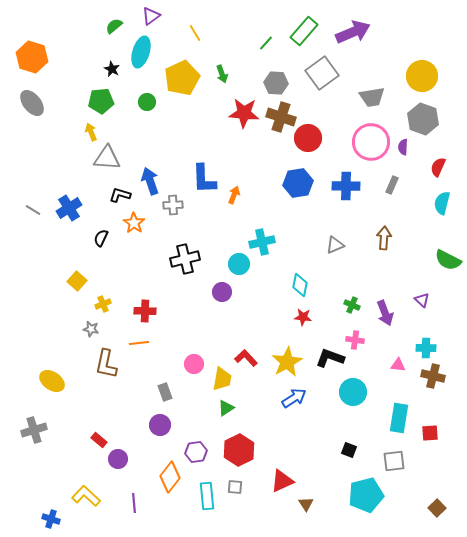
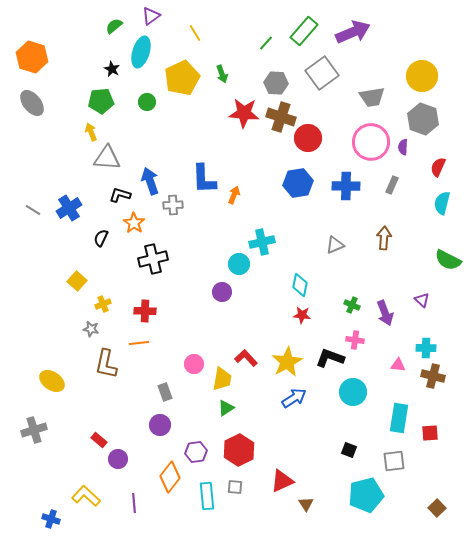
black cross at (185, 259): moved 32 px left
red star at (303, 317): moved 1 px left, 2 px up
